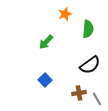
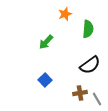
brown cross: moved 1 px right
